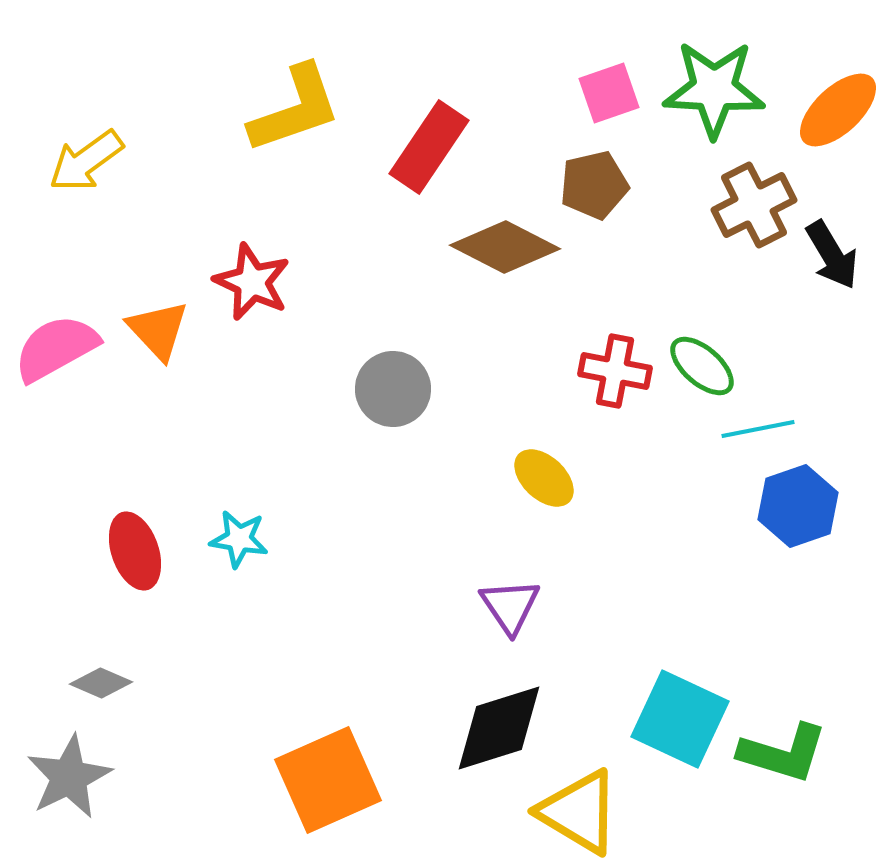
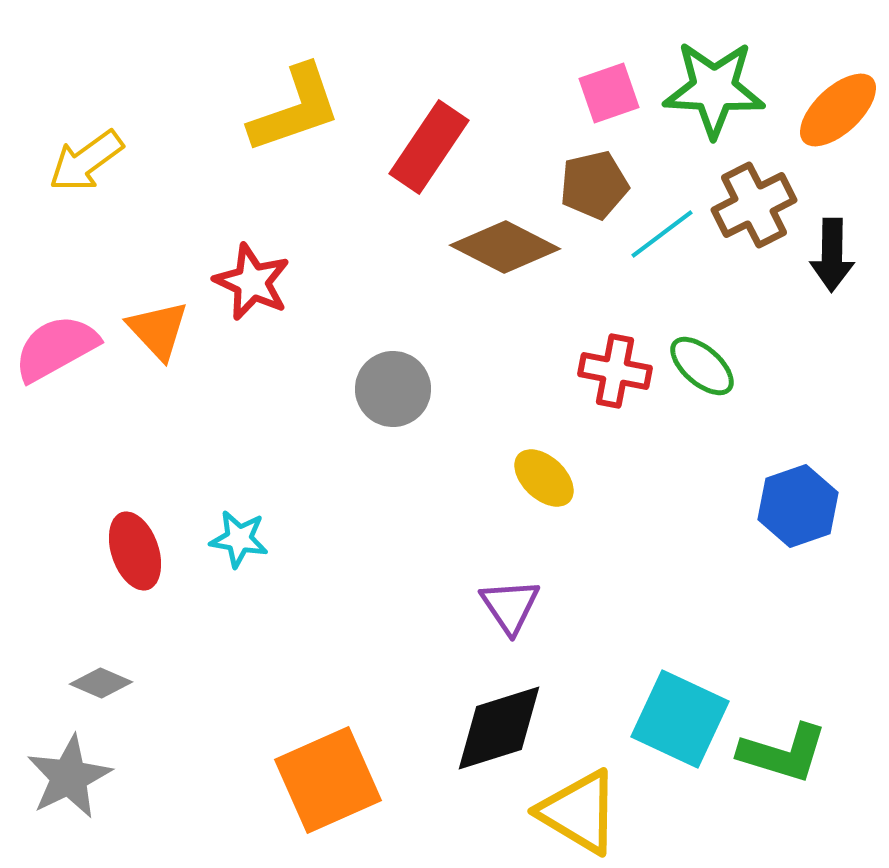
black arrow: rotated 32 degrees clockwise
cyan line: moved 96 px left, 195 px up; rotated 26 degrees counterclockwise
